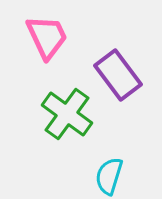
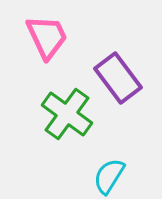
purple rectangle: moved 3 px down
cyan semicircle: rotated 15 degrees clockwise
